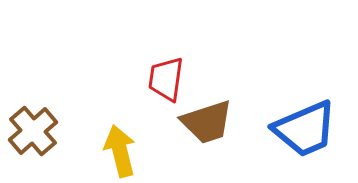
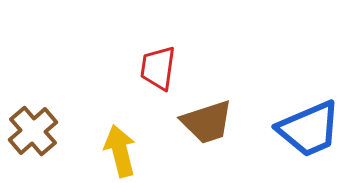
red trapezoid: moved 8 px left, 11 px up
blue trapezoid: moved 4 px right
